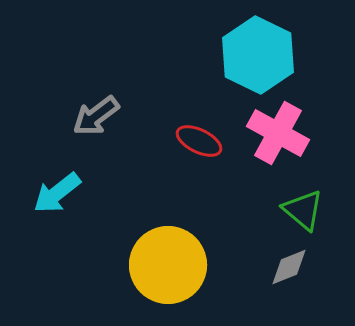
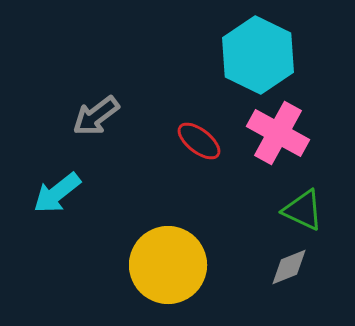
red ellipse: rotated 12 degrees clockwise
green triangle: rotated 15 degrees counterclockwise
